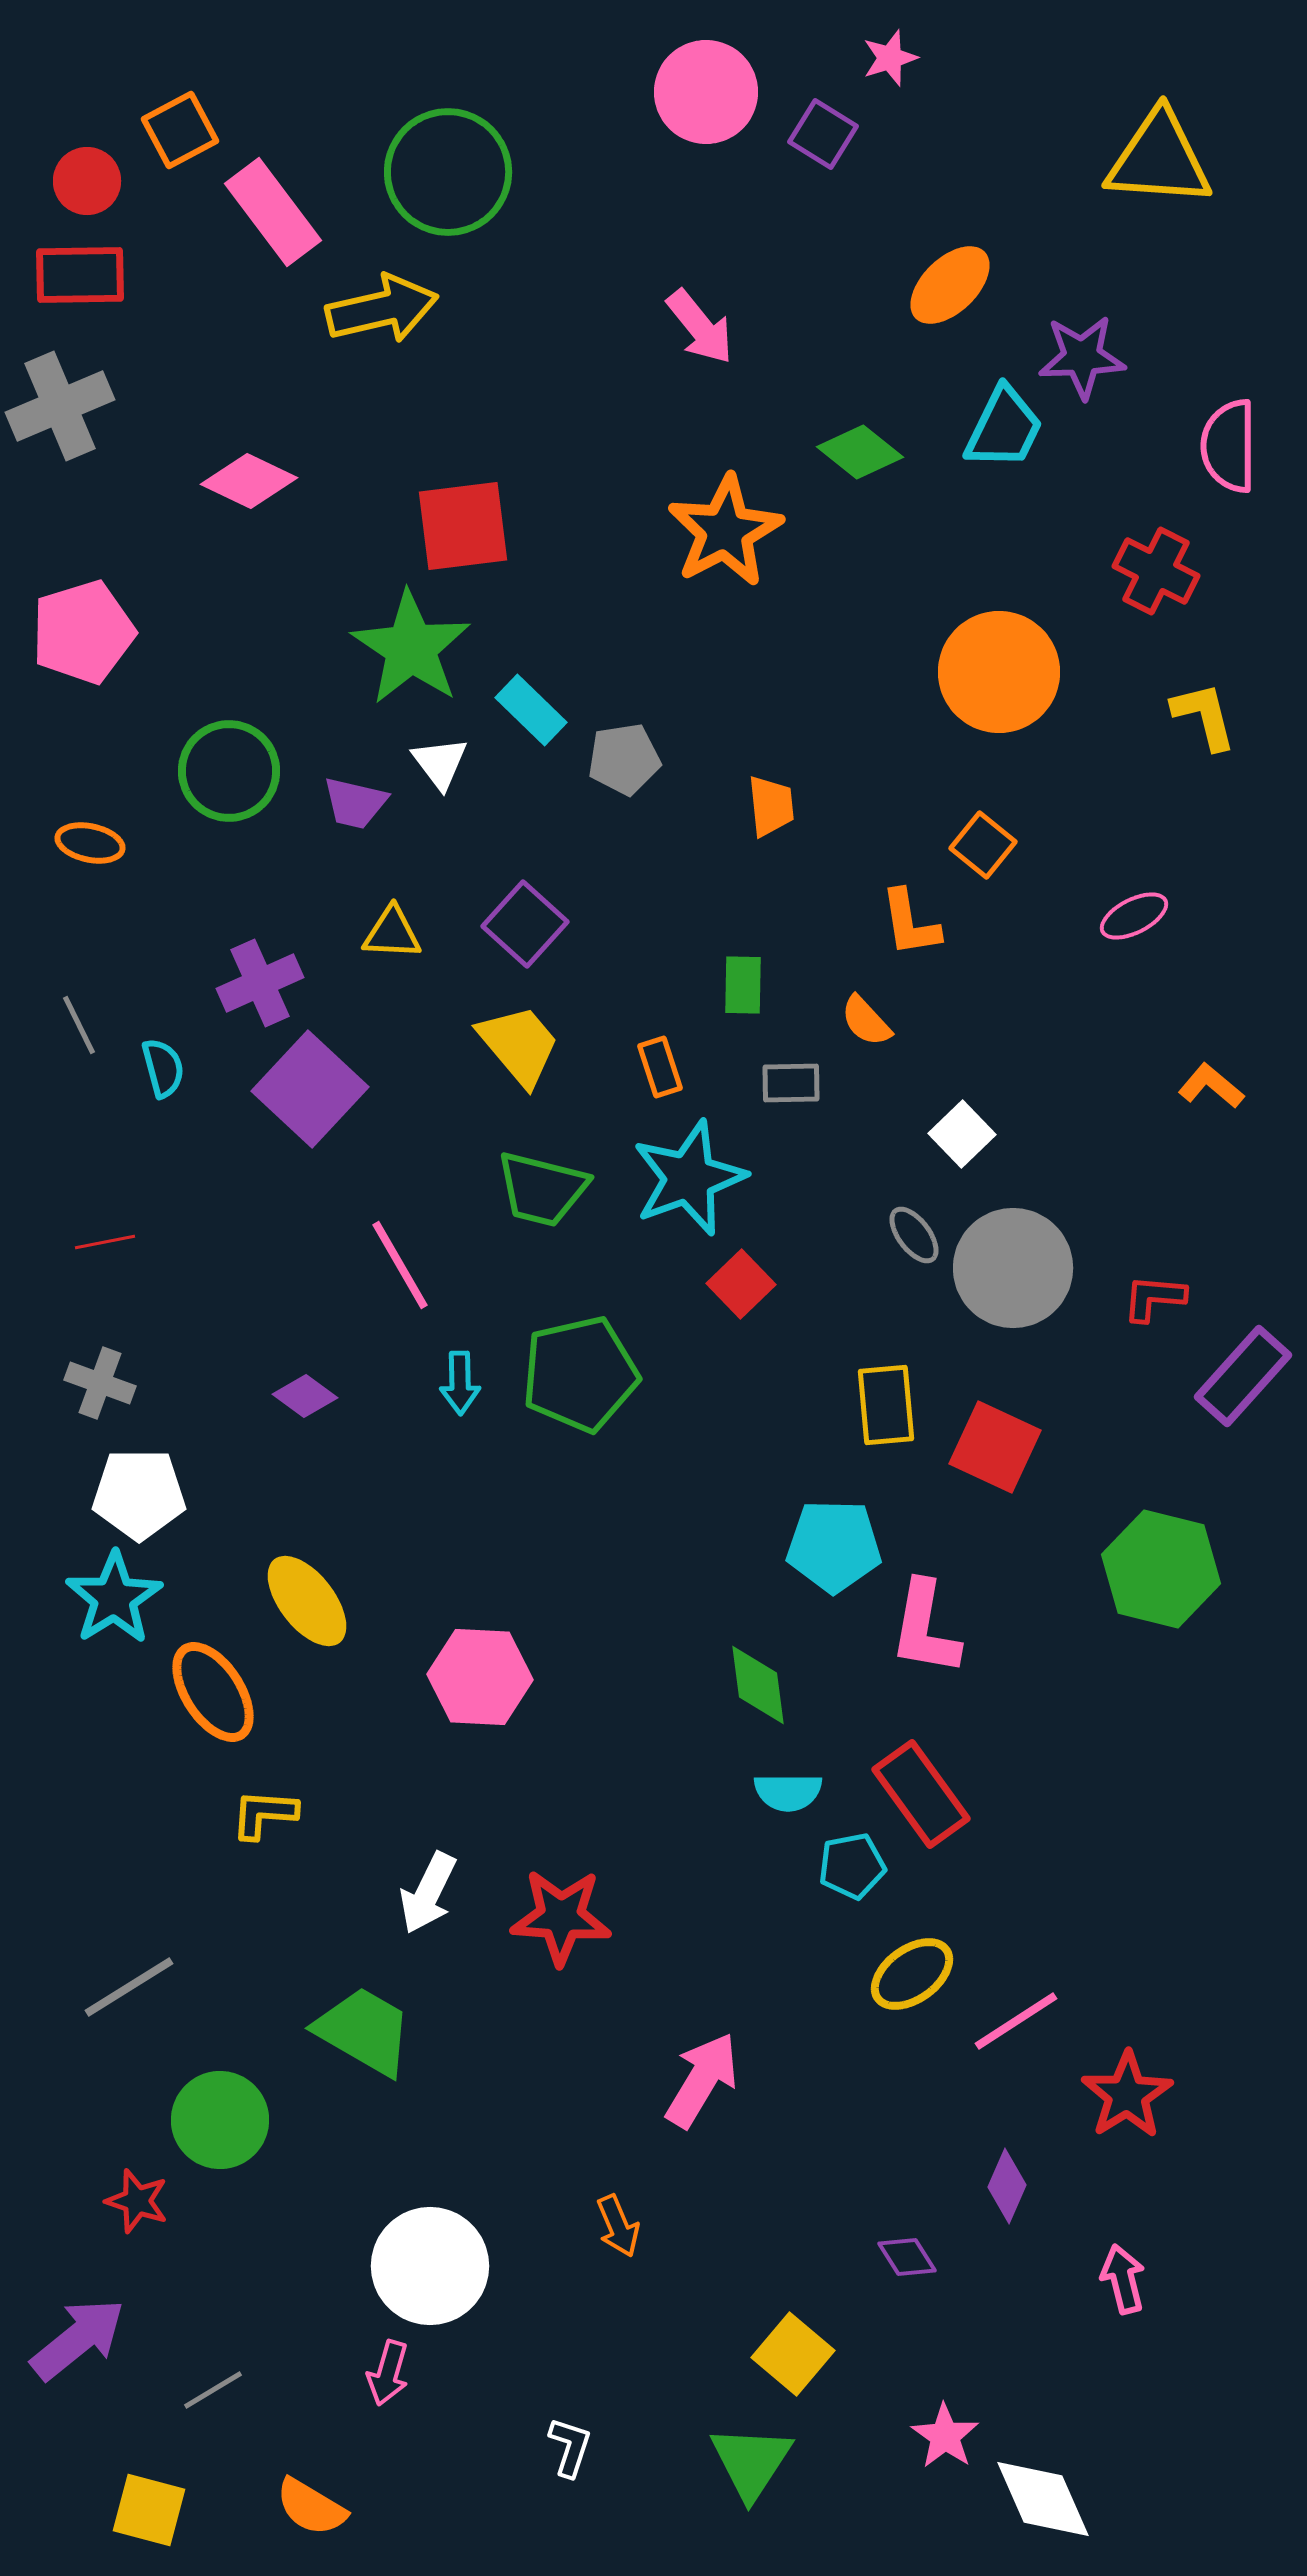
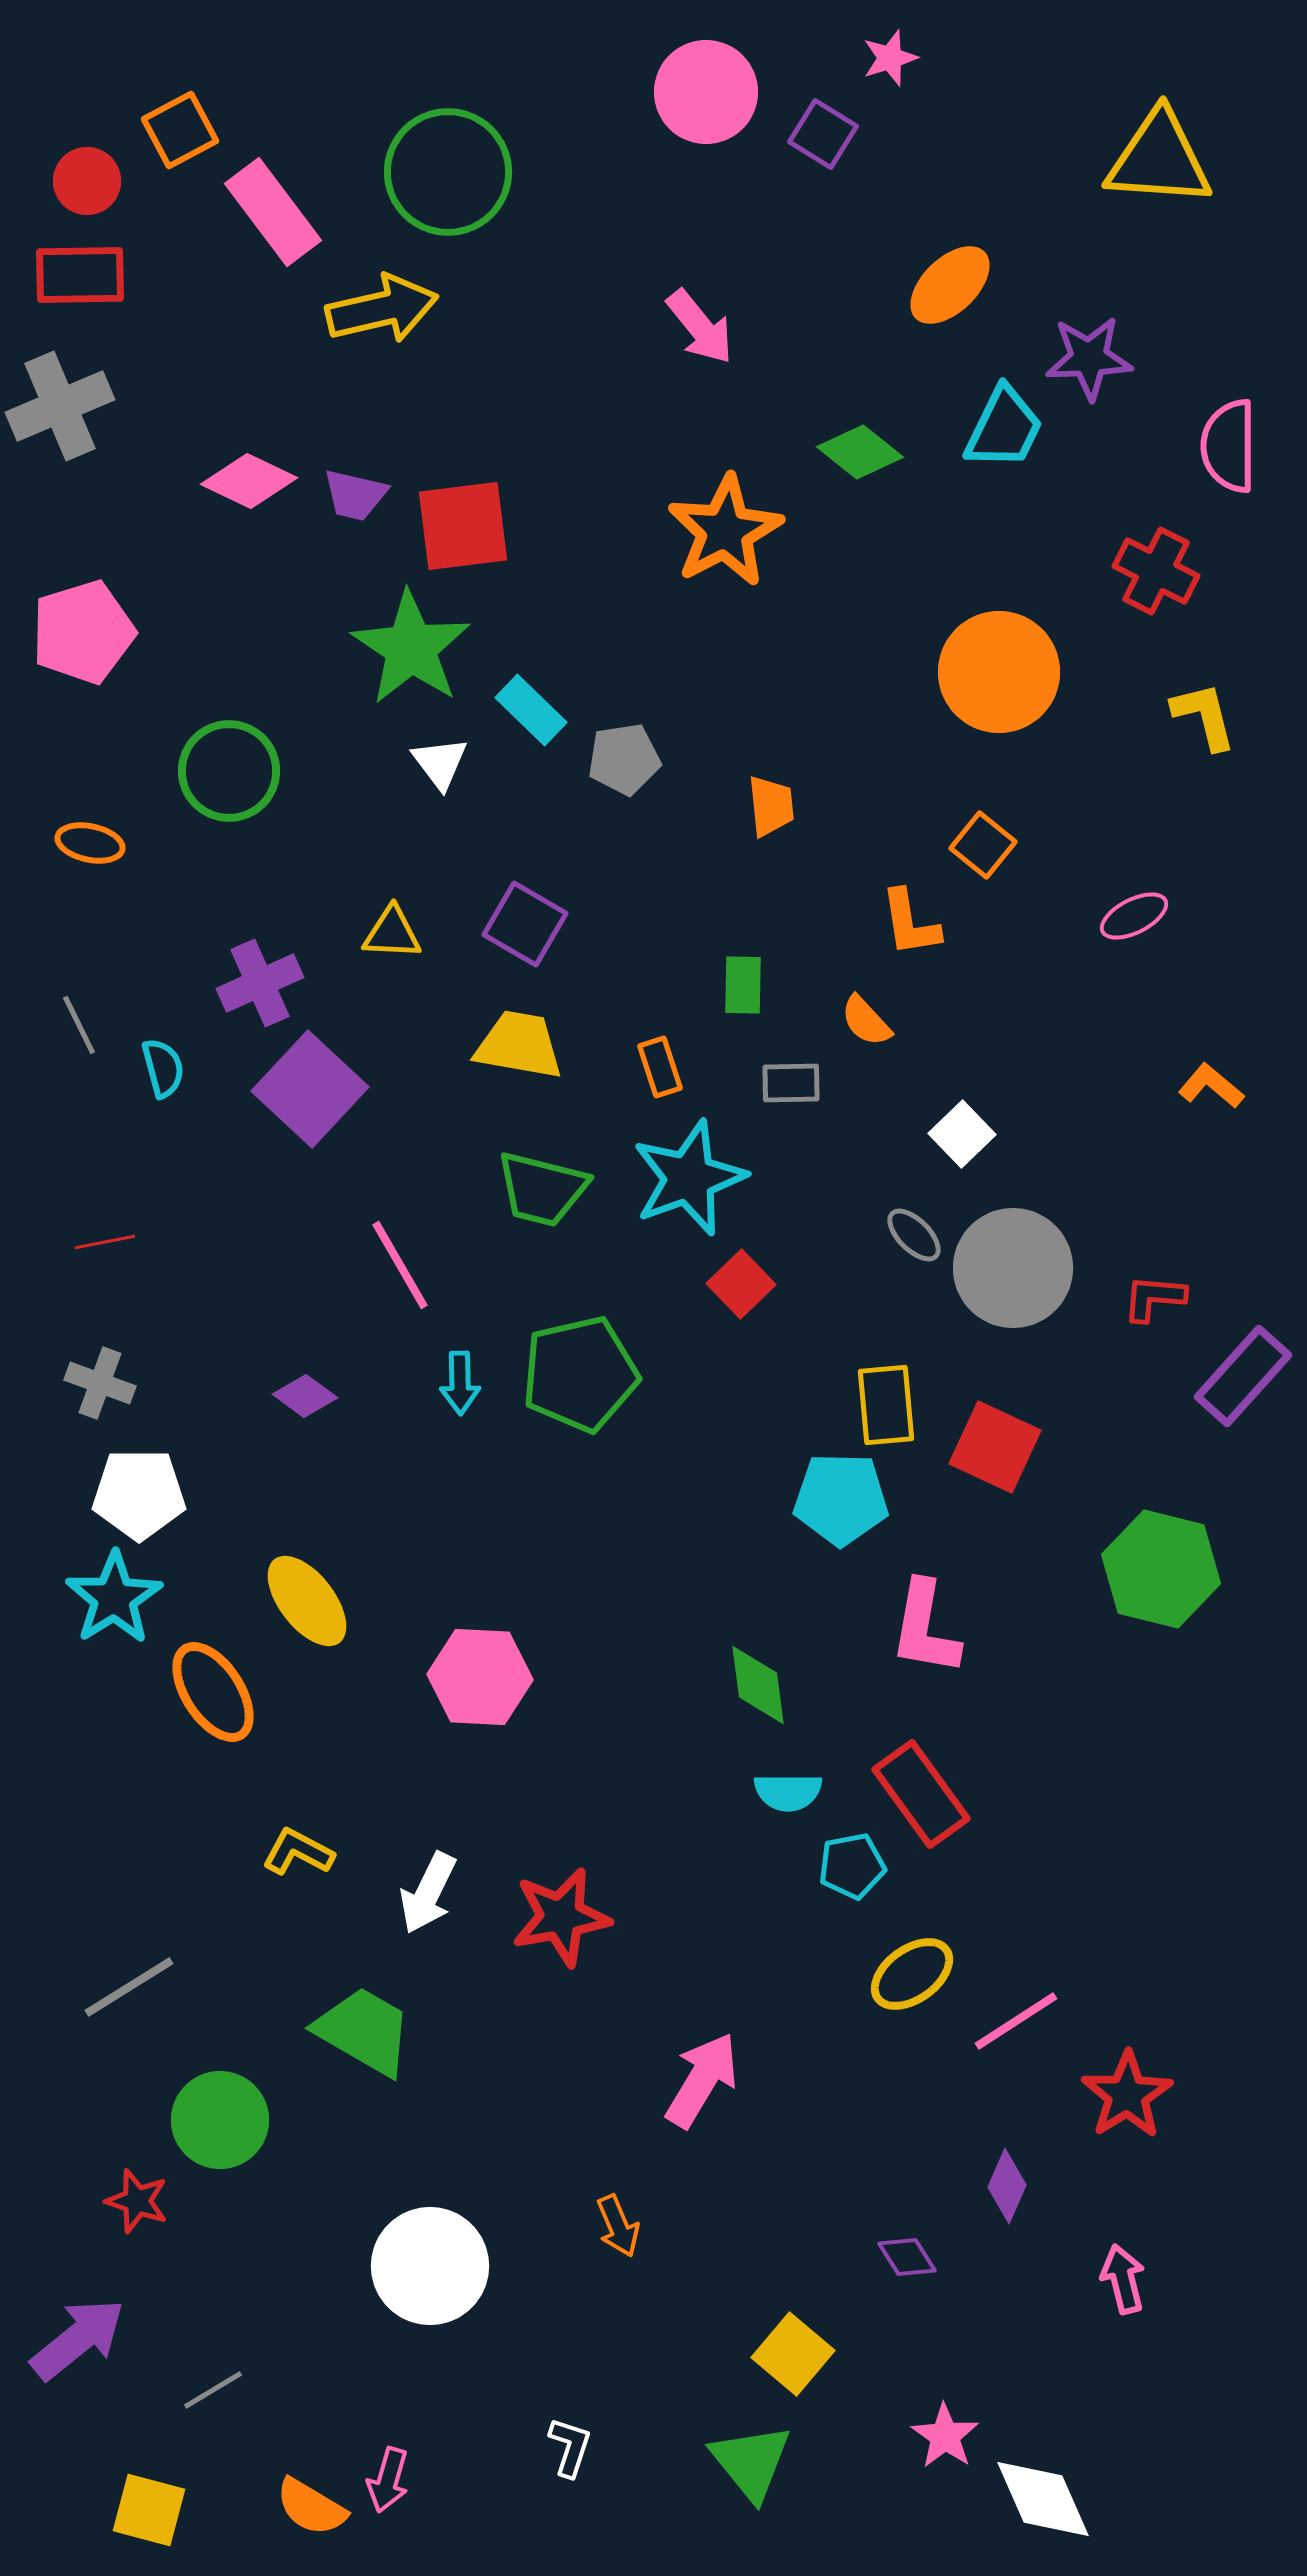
purple star at (1082, 357): moved 7 px right, 1 px down
purple trapezoid at (355, 803): moved 308 px up
purple square at (525, 924): rotated 12 degrees counterclockwise
yellow trapezoid at (519, 1045): rotated 40 degrees counterclockwise
gray ellipse at (914, 1235): rotated 8 degrees counterclockwise
cyan pentagon at (834, 1546): moved 7 px right, 47 px up
yellow L-shape at (264, 1814): moved 34 px right, 38 px down; rotated 24 degrees clockwise
red star at (561, 1917): rotated 14 degrees counterclockwise
pink arrow at (388, 2373): moved 107 px down
green triangle at (751, 2462): rotated 12 degrees counterclockwise
